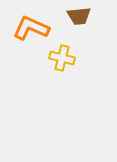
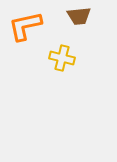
orange L-shape: moved 6 px left, 2 px up; rotated 36 degrees counterclockwise
